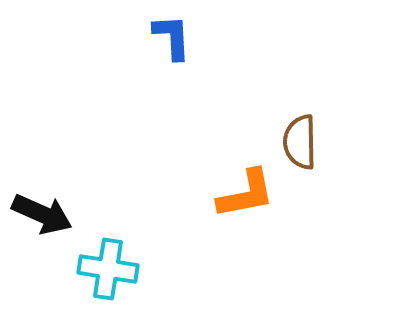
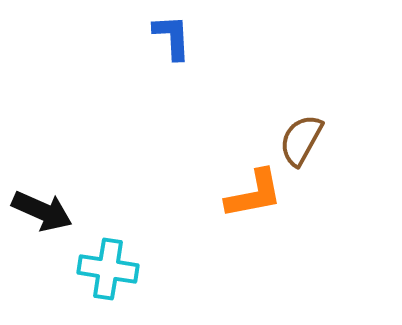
brown semicircle: moved 1 px right, 2 px up; rotated 30 degrees clockwise
orange L-shape: moved 8 px right
black arrow: moved 3 px up
